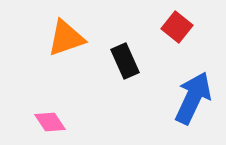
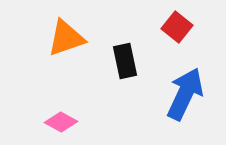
black rectangle: rotated 12 degrees clockwise
blue arrow: moved 8 px left, 4 px up
pink diamond: moved 11 px right; rotated 28 degrees counterclockwise
